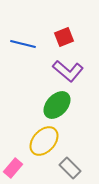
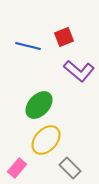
blue line: moved 5 px right, 2 px down
purple L-shape: moved 11 px right
green ellipse: moved 18 px left
yellow ellipse: moved 2 px right, 1 px up
pink rectangle: moved 4 px right
